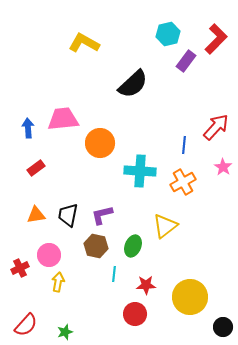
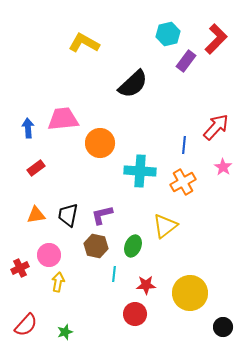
yellow circle: moved 4 px up
